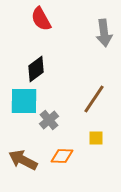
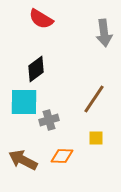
red semicircle: rotated 30 degrees counterclockwise
cyan square: moved 1 px down
gray cross: rotated 24 degrees clockwise
